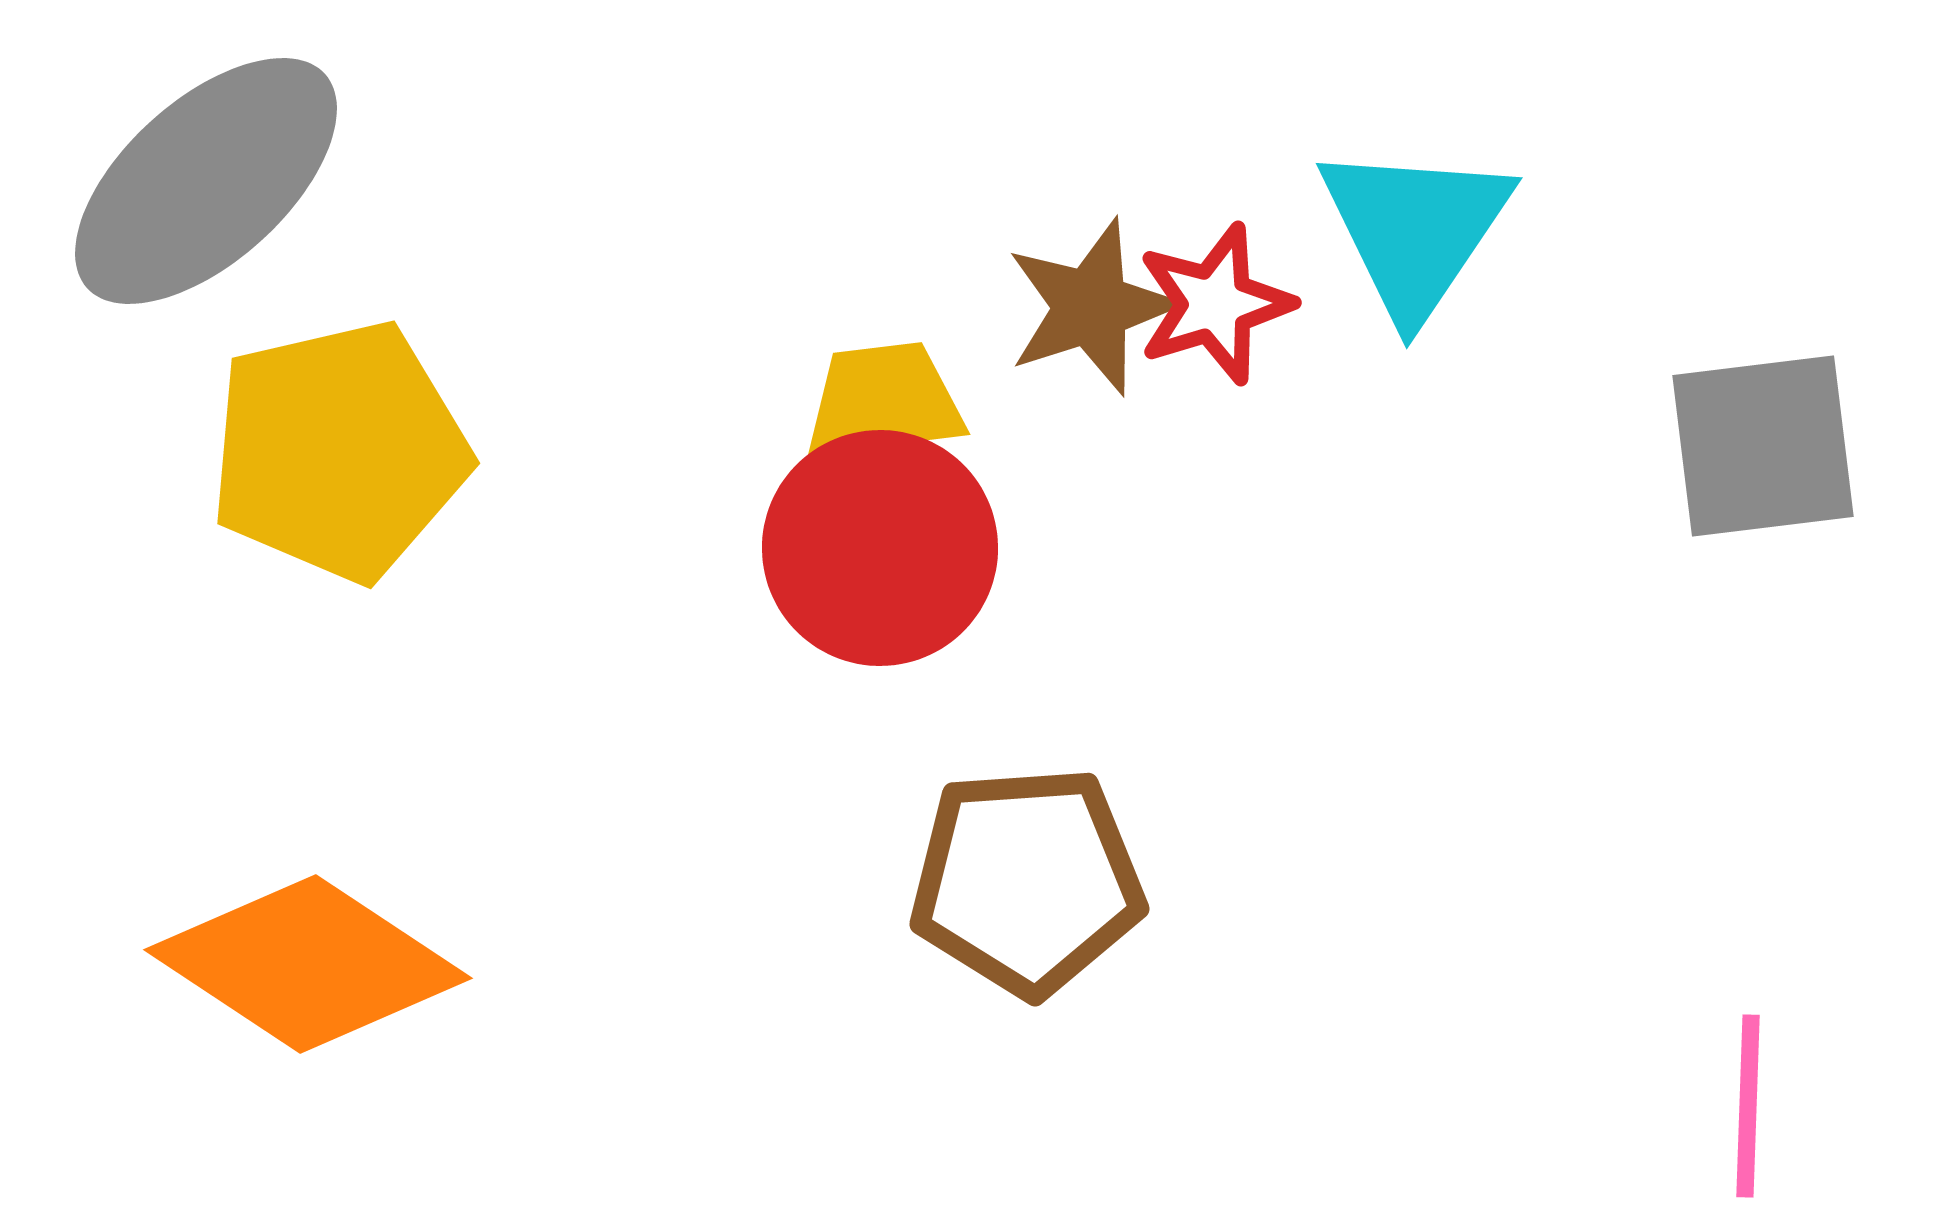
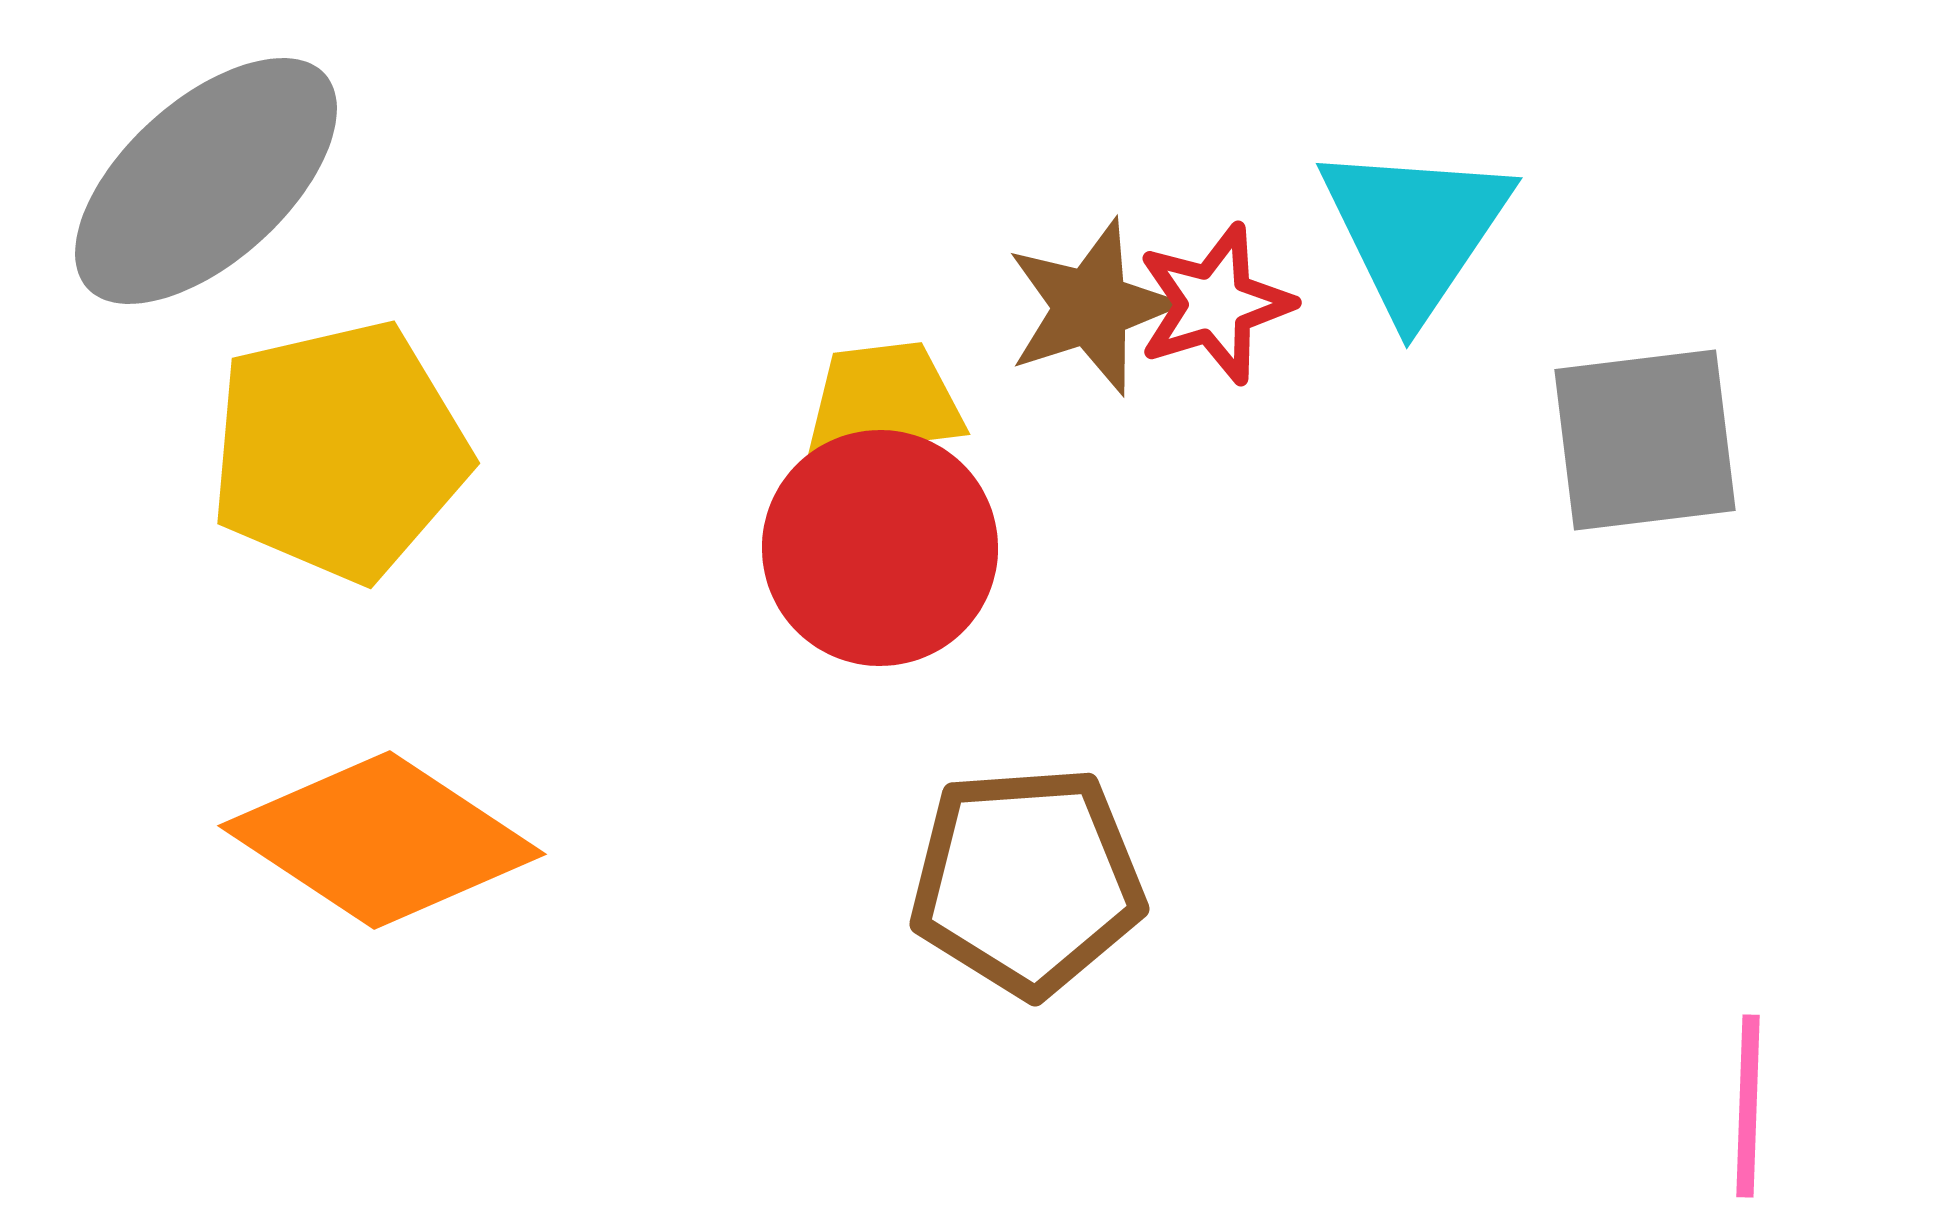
gray square: moved 118 px left, 6 px up
orange diamond: moved 74 px right, 124 px up
